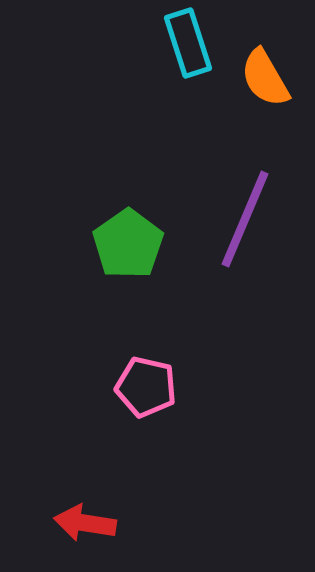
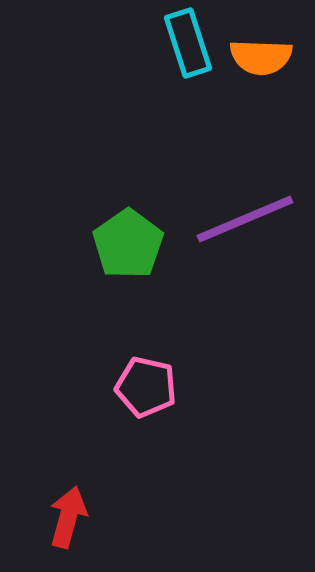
orange semicircle: moved 4 px left, 21 px up; rotated 58 degrees counterclockwise
purple line: rotated 44 degrees clockwise
red arrow: moved 17 px left, 6 px up; rotated 96 degrees clockwise
